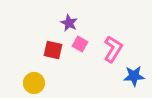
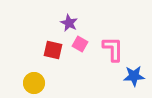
pink L-shape: rotated 32 degrees counterclockwise
